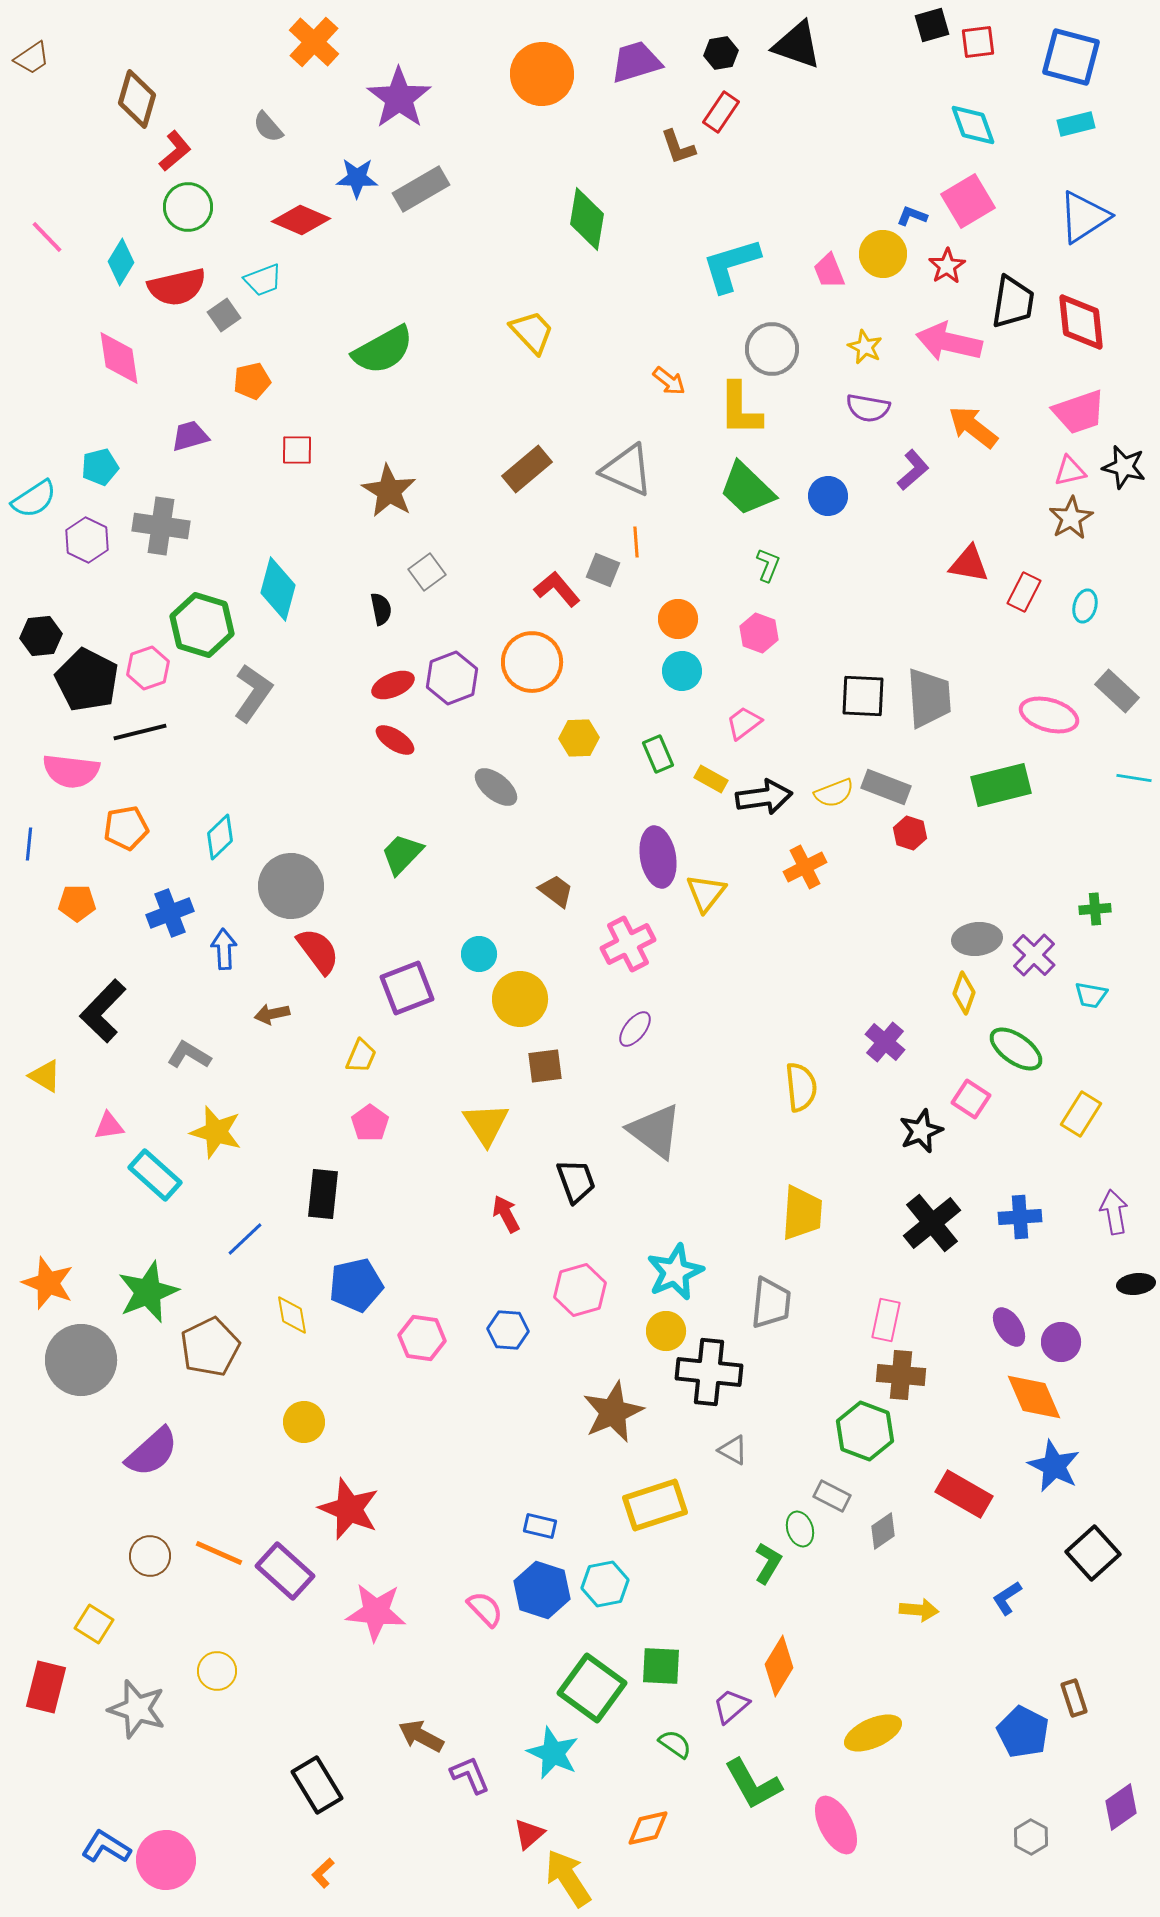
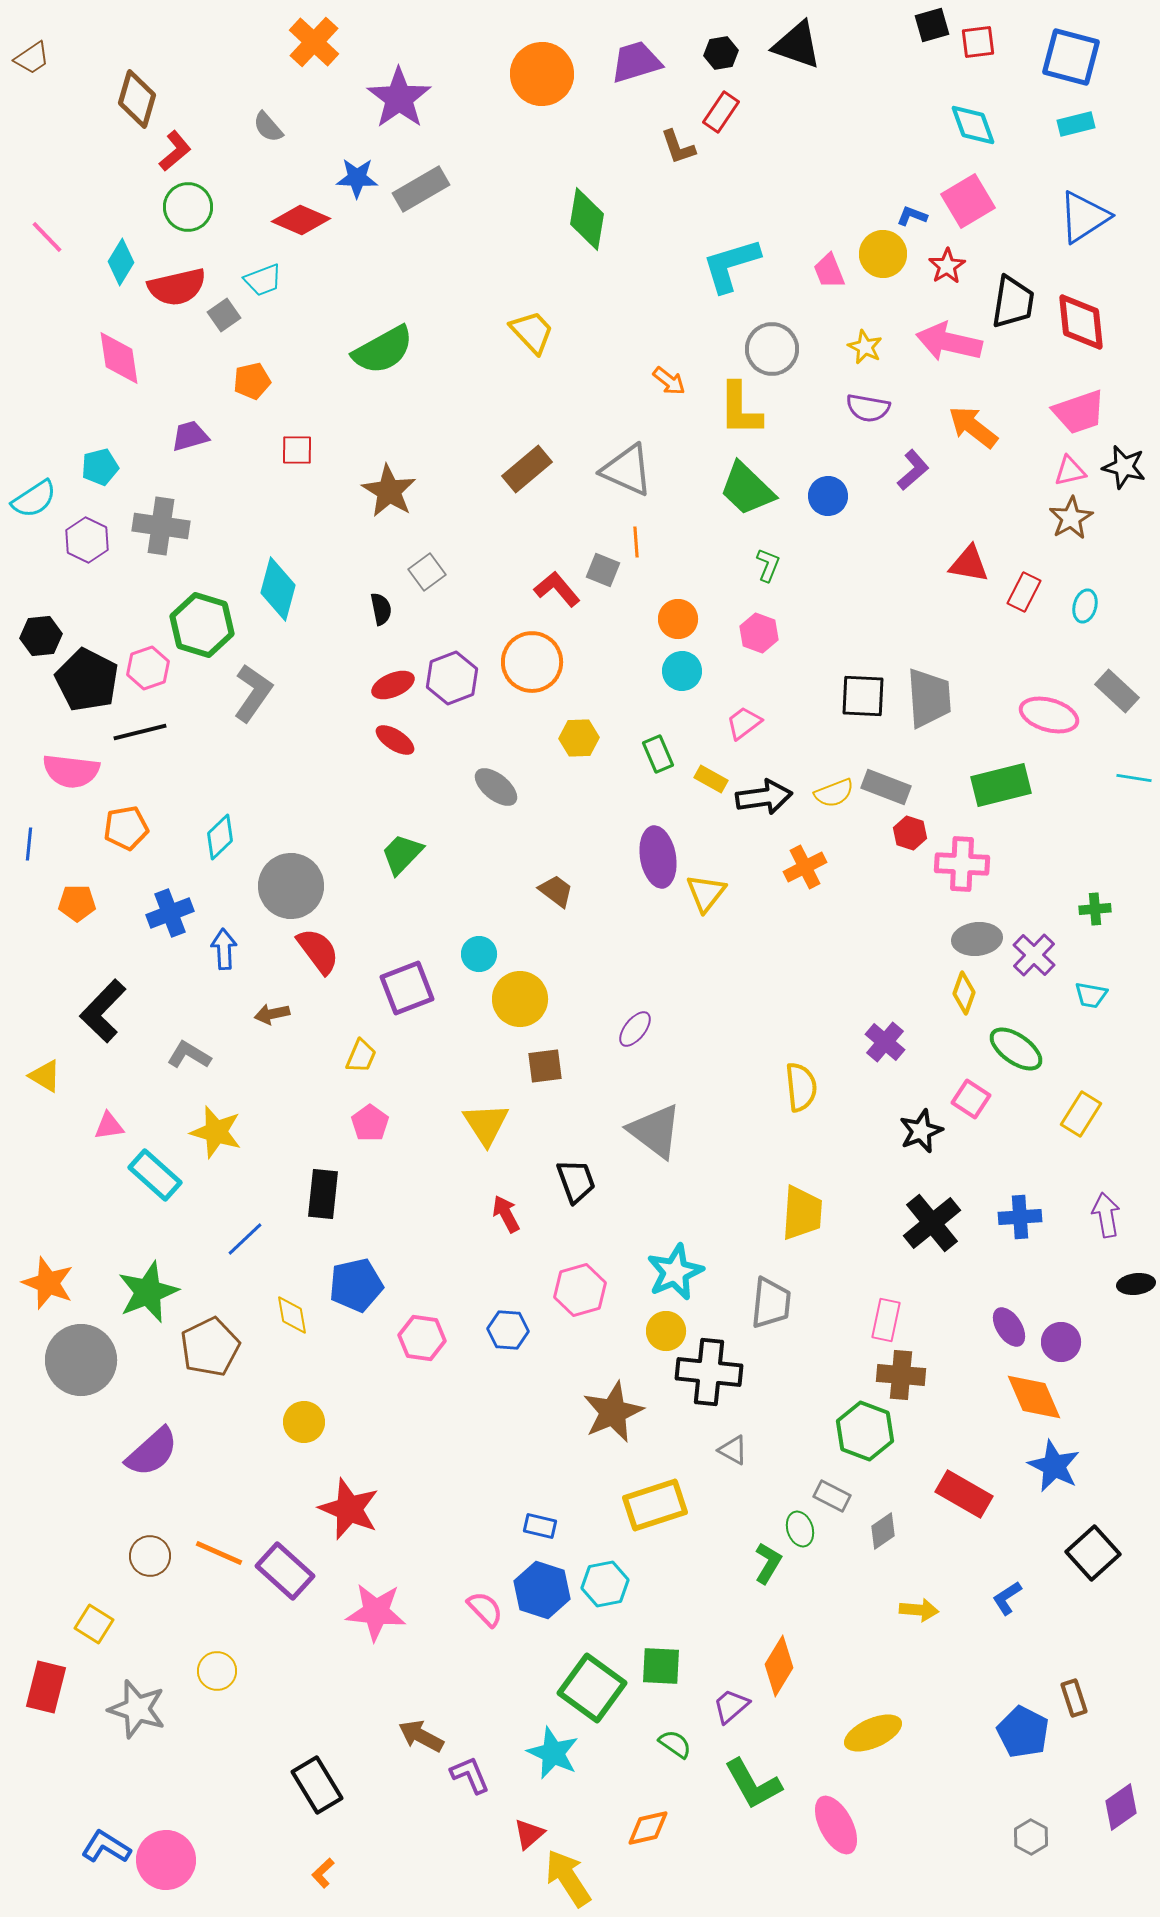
pink cross at (628, 944): moved 334 px right, 80 px up; rotated 30 degrees clockwise
purple arrow at (1114, 1212): moved 8 px left, 3 px down
